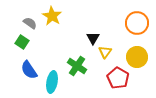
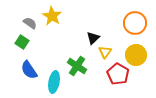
orange circle: moved 2 px left
black triangle: rotated 16 degrees clockwise
yellow circle: moved 1 px left, 2 px up
red pentagon: moved 4 px up
cyan ellipse: moved 2 px right
